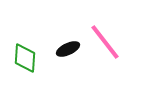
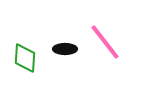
black ellipse: moved 3 px left; rotated 25 degrees clockwise
